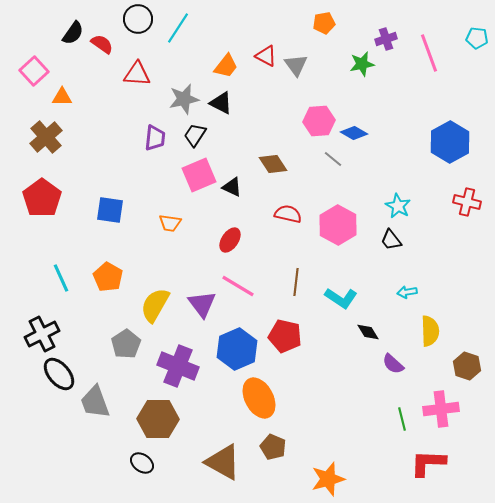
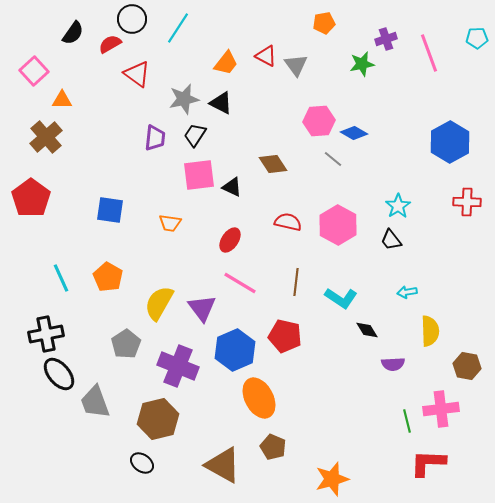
black circle at (138, 19): moved 6 px left
cyan pentagon at (477, 38): rotated 10 degrees counterclockwise
red semicircle at (102, 44): moved 8 px right; rotated 65 degrees counterclockwise
orange trapezoid at (226, 66): moved 3 px up
red triangle at (137, 74): rotated 32 degrees clockwise
orange triangle at (62, 97): moved 3 px down
pink square at (199, 175): rotated 16 degrees clockwise
red pentagon at (42, 198): moved 11 px left
red cross at (467, 202): rotated 12 degrees counterclockwise
cyan star at (398, 206): rotated 10 degrees clockwise
red semicircle at (288, 214): moved 8 px down
pink line at (238, 286): moved 2 px right, 3 px up
purple triangle at (202, 304): moved 4 px down
yellow semicircle at (155, 305): moved 4 px right, 2 px up
black diamond at (368, 332): moved 1 px left, 2 px up
black cross at (42, 334): moved 4 px right; rotated 16 degrees clockwise
blue hexagon at (237, 349): moved 2 px left, 1 px down
purple semicircle at (393, 364): rotated 45 degrees counterclockwise
brown hexagon at (467, 366): rotated 8 degrees counterclockwise
brown hexagon at (158, 419): rotated 15 degrees counterclockwise
green line at (402, 419): moved 5 px right, 2 px down
brown triangle at (223, 462): moved 3 px down
orange star at (328, 479): moved 4 px right
